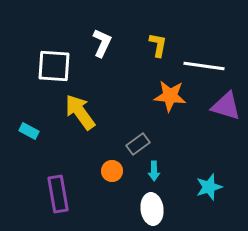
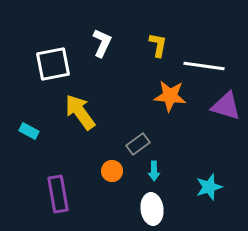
white square: moved 1 px left, 2 px up; rotated 15 degrees counterclockwise
